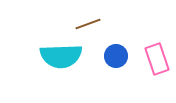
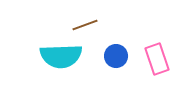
brown line: moved 3 px left, 1 px down
